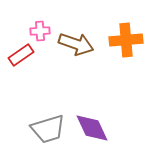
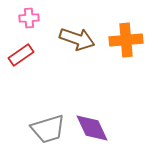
pink cross: moved 11 px left, 13 px up
brown arrow: moved 1 px right, 5 px up
